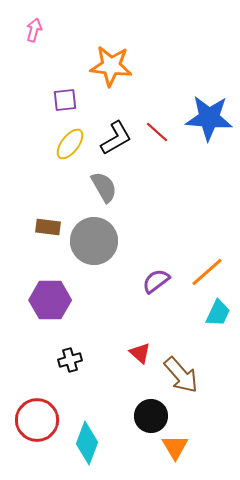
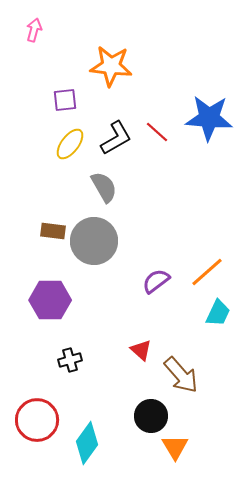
brown rectangle: moved 5 px right, 4 px down
red triangle: moved 1 px right, 3 px up
cyan diamond: rotated 15 degrees clockwise
